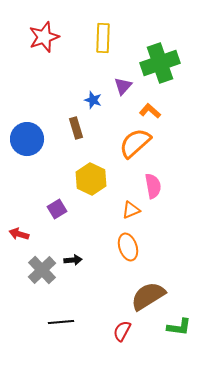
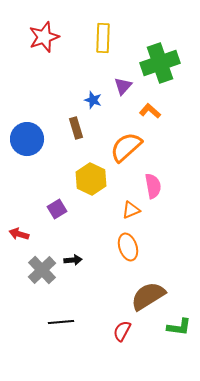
orange semicircle: moved 9 px left, 4 px down
